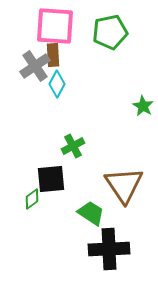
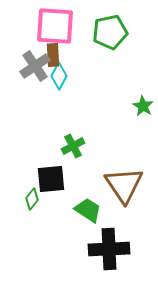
cyan diamond: moved 2 px right, 8 px up
green diamond: rotated 15 degrees counterclockwise
green trapezoid: moved 3 px left, 3 px up
